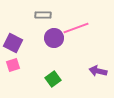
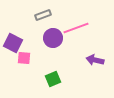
gray rectangle: rotated 21 degrees counterclockwise
purple circle: moved 1 px left
pink square: moved 11 px right, 7 px up; rotated 24 degrees clockwise
purple arrow: moved 3 px left, 11 px up
green square: rotated 14 degrees clockwise
